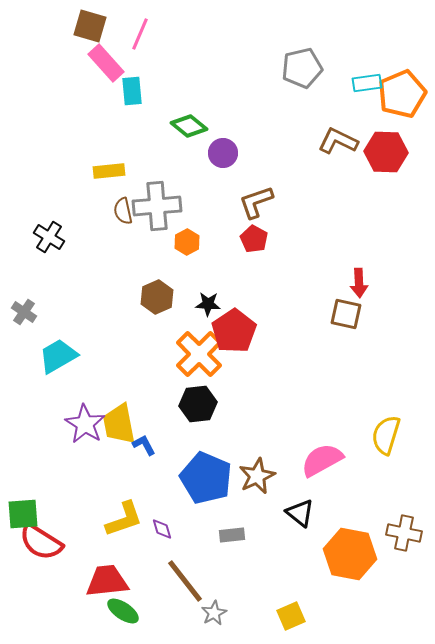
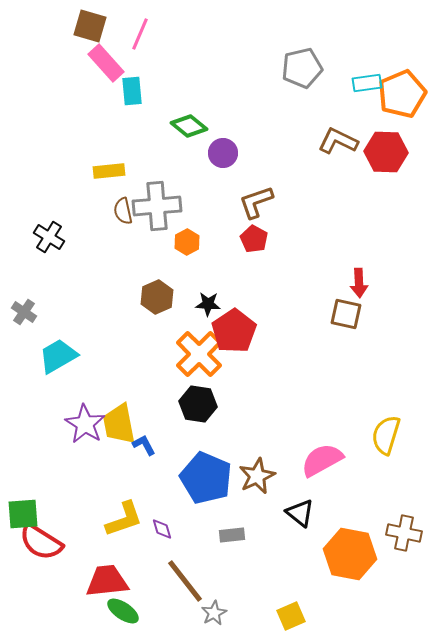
black hexagon at (198, 404): rotated 15 degrees clockwise
